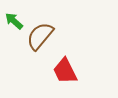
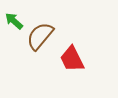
red trapezoid: moved 7 px right, 12 px up
